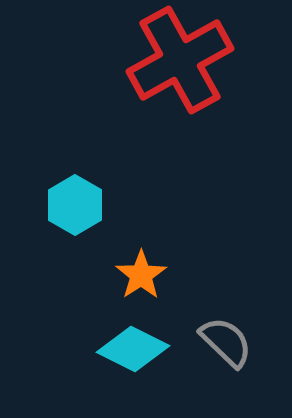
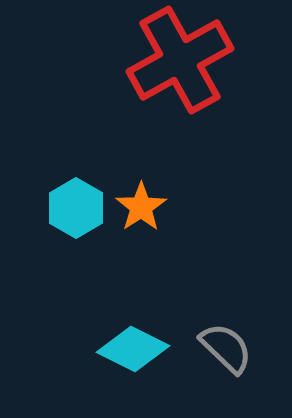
cyan hexagon: moved 1 px right, 3 px down
orange star: moved 68 px up
gray semicircle: moved 6 px down
